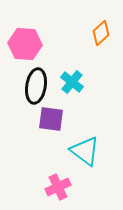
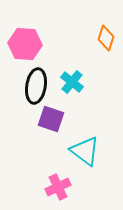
orange diamond: moved 5 px right, 5 px down; rotated 30 degrees counterclockwise
purple square: rotated 12 degrees clockwise
